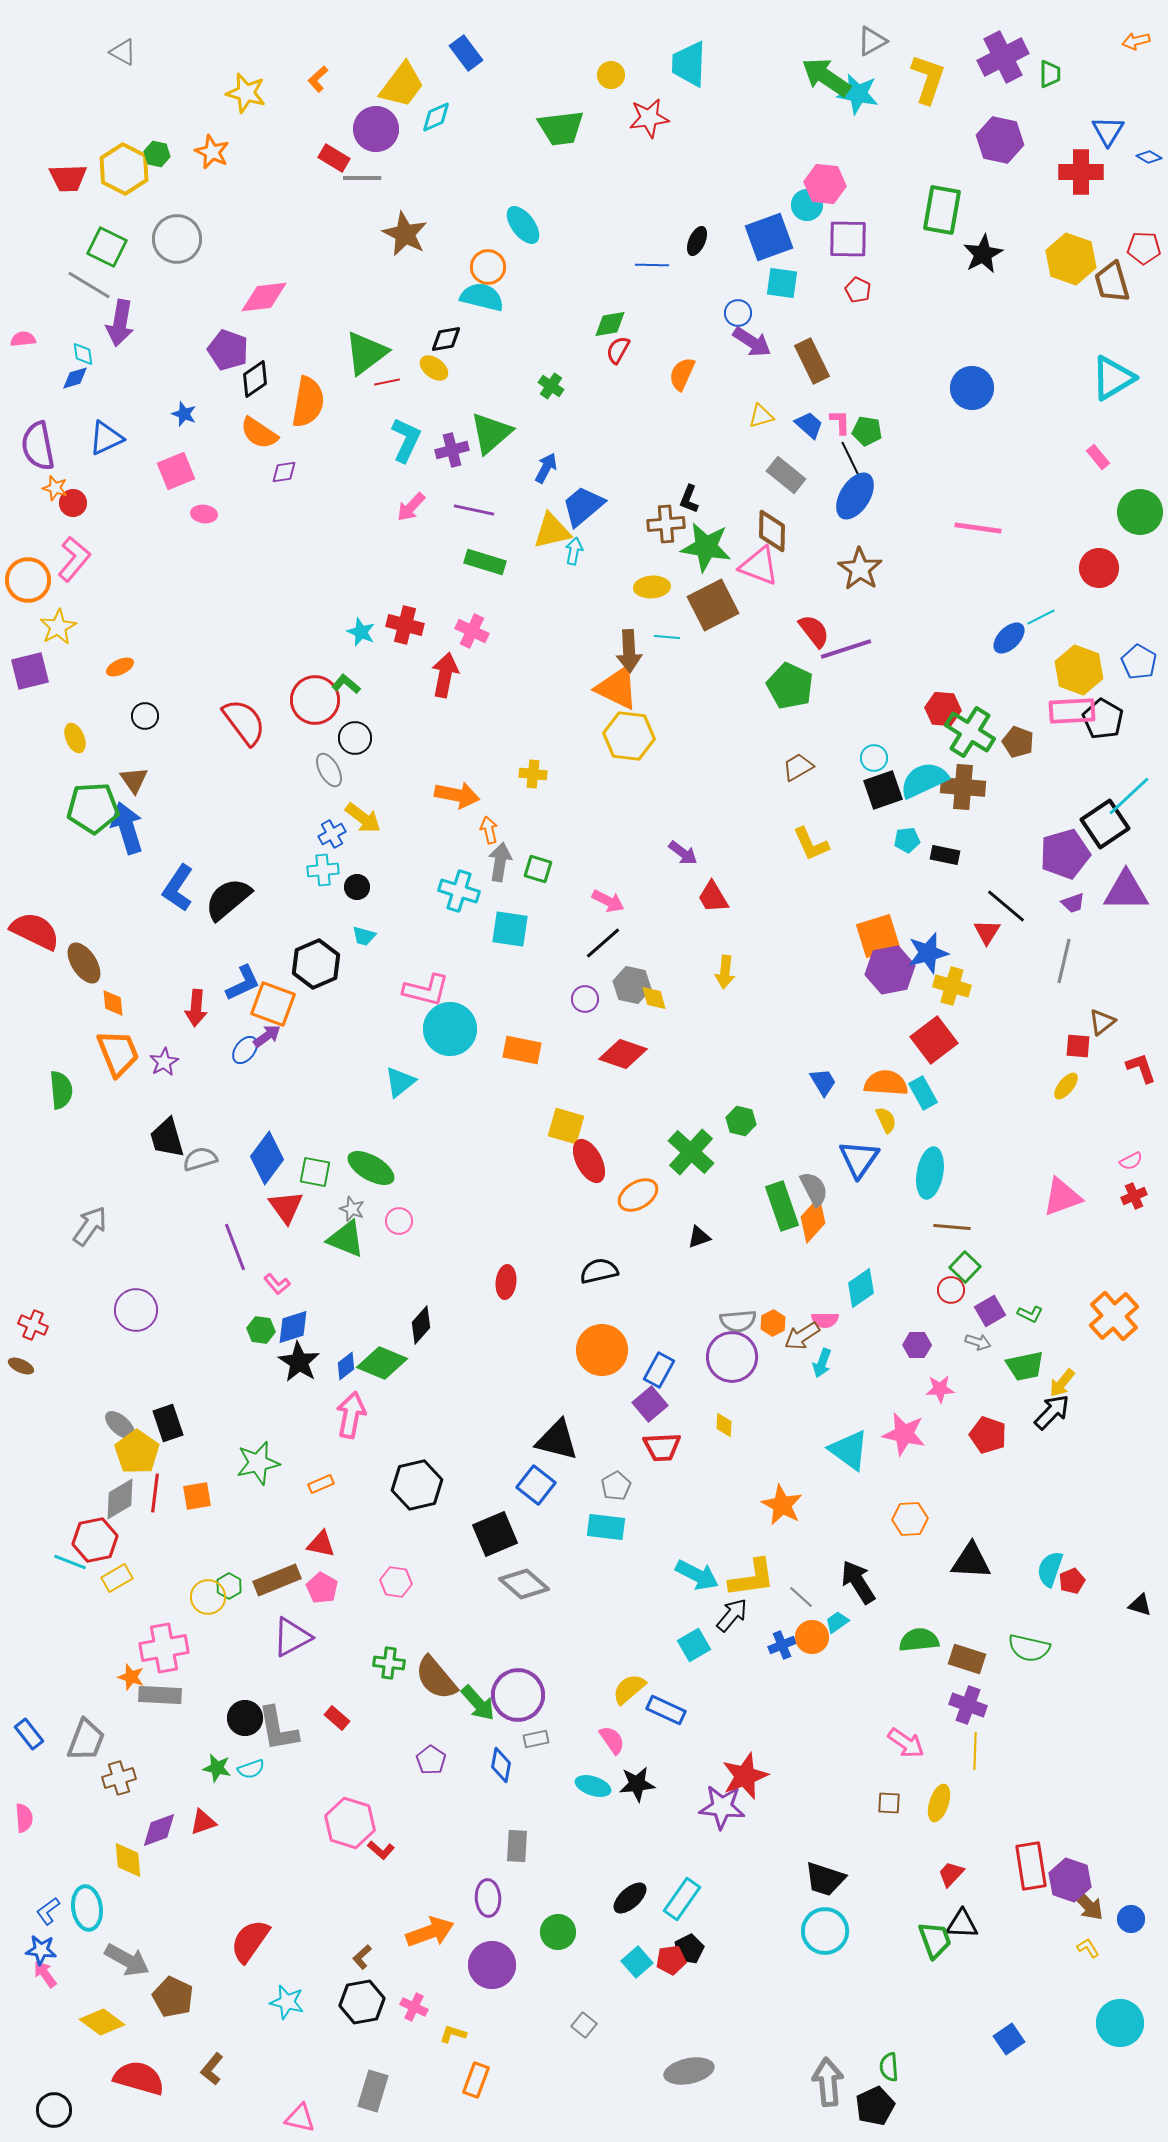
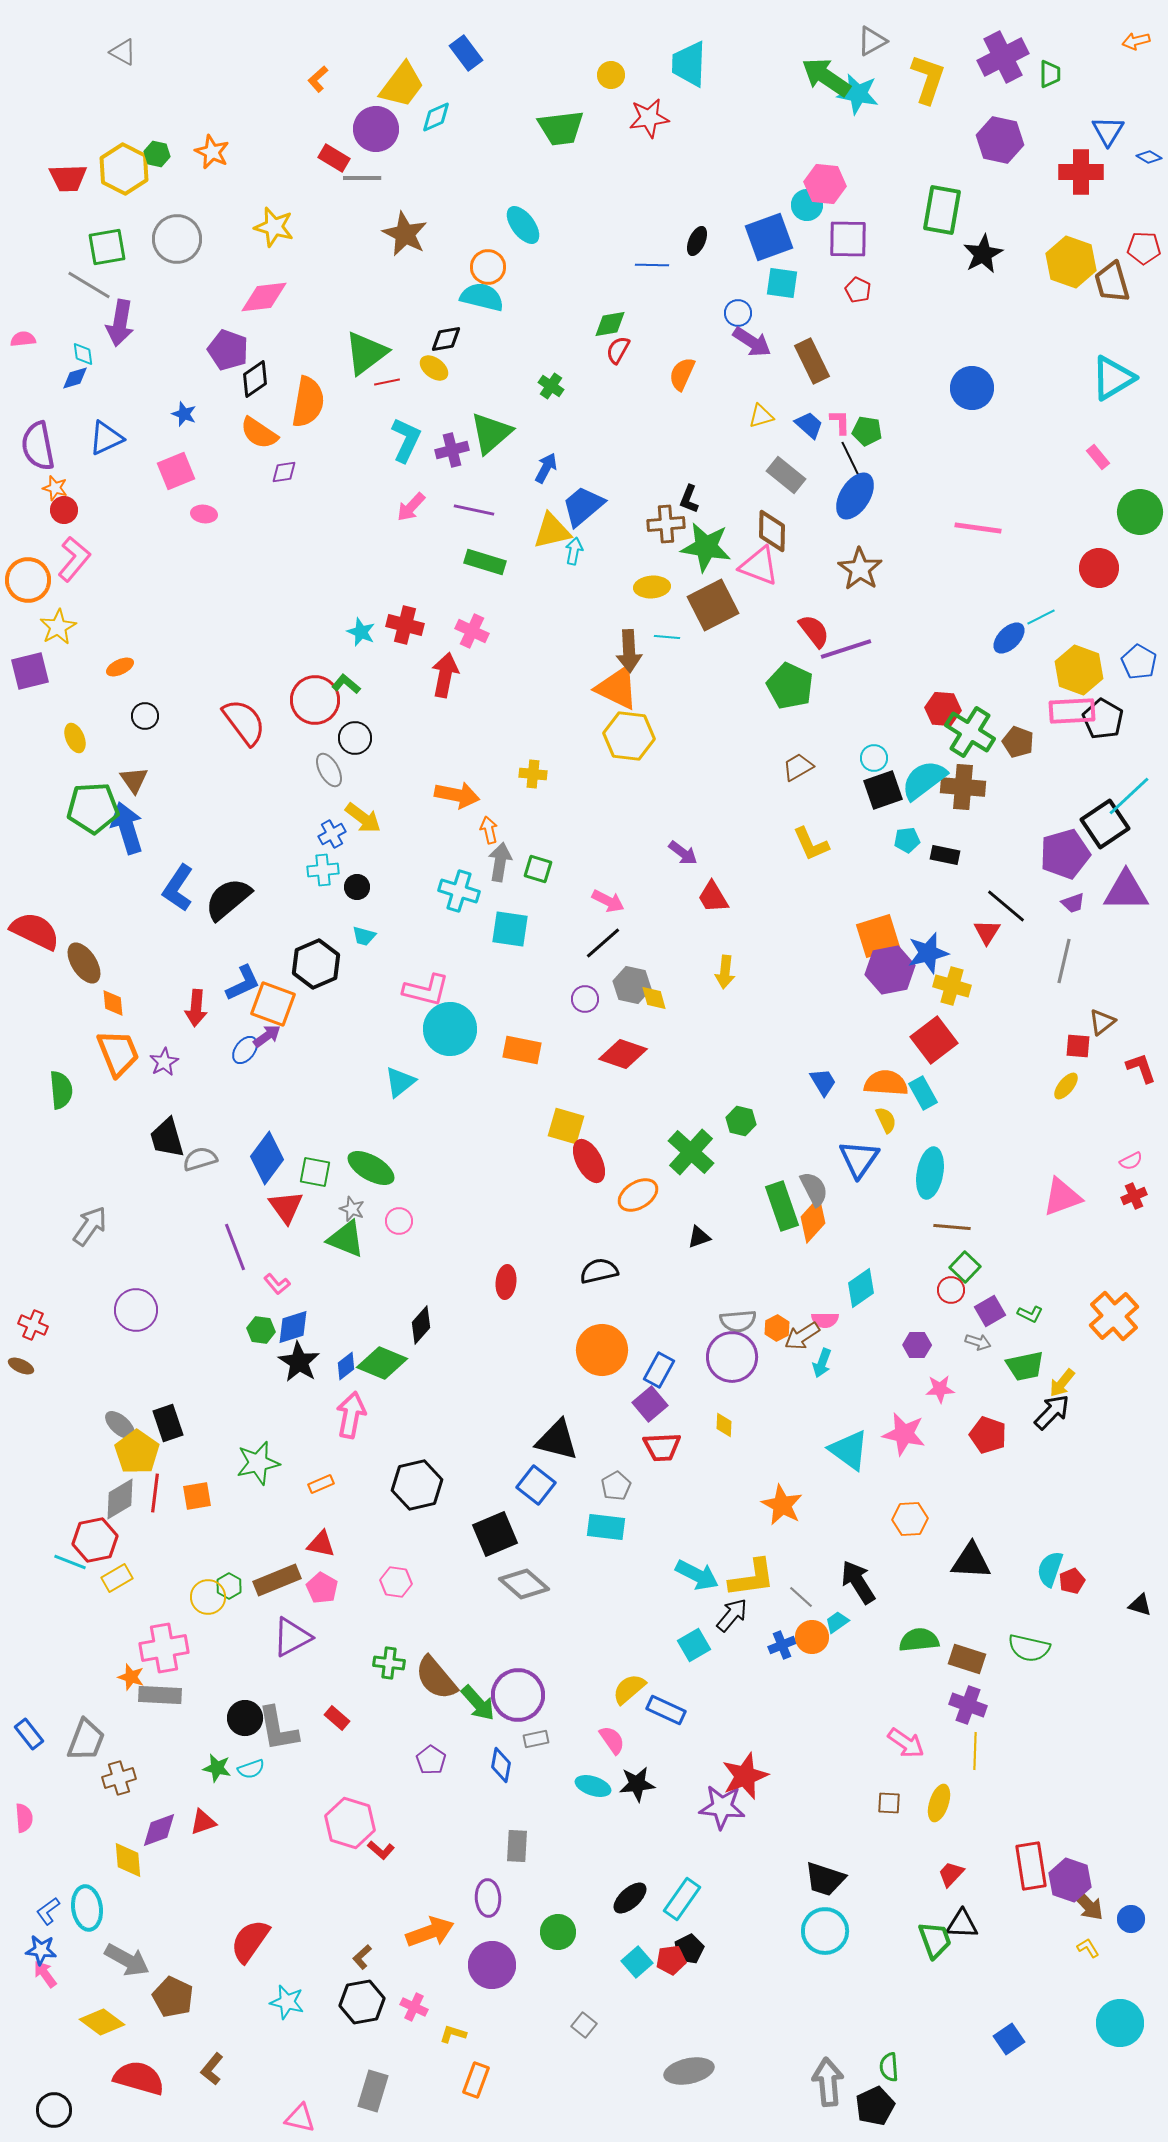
yellow star at (246, 93): moved 28 px right, 134 px down
green square at (107, 247): rotated 36 degrees counterclockwise
yellow hexagon at (1071, 259): moved 3 px down
red circle at (73, 503): moved 9 px left, 7 px down
cyan semicircle at (924, 780): rotated 12 degrees counterclockwise
orange hexagon at (773, 1323): moved 4 px right, 5 px down
